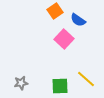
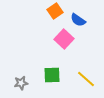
green square: moved 8 px left, 11 px up
